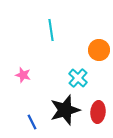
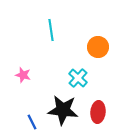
orange circle: moved 1 px left, 3 px up
black star: moved 2 px left; rotated 24 degrees clockwise
